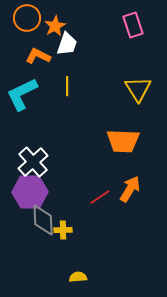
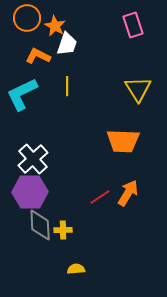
orange star: rotated 15 degrees counterclockwise
white cross: moved 3 px up
orange arrow: moved 2 px left, 4 px down
gray diamond: moved 3 px left, 5 px down
yellow semicircle: moved 2 px left, 8 px up
